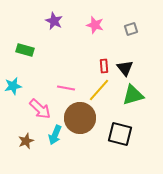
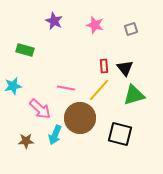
green triangle: moved 1 px right
brown star: rotated 21 degrees clockwise
